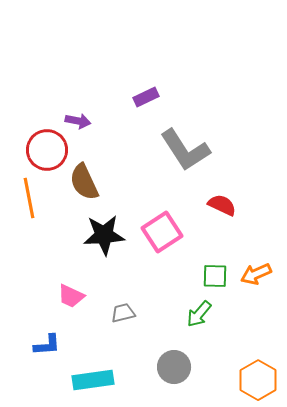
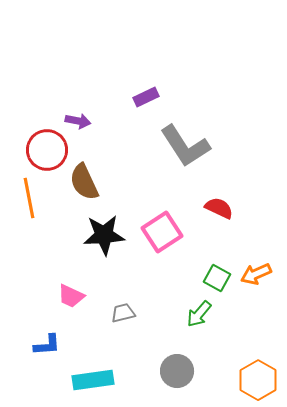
gray L-shape: moved 4 px up
red semicircle: moved 3 px left, 3 px down
green square: moved 2 px right, 2 px down; rotated 28 degrees clockwise
gray circle: moved 3 px right, 4 px down
